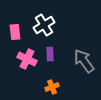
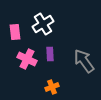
white cross: moved 1 px left, 1 px up
